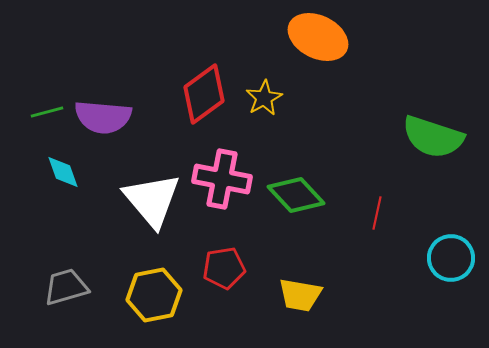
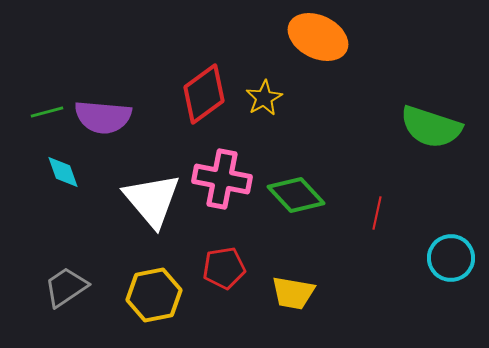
green semicircle: moved 2 px left, 10 px up
gray trapezoid: rotated 18 degrees counterclockwise
yellow trapezoid: moved 7 px left, 2 px up
